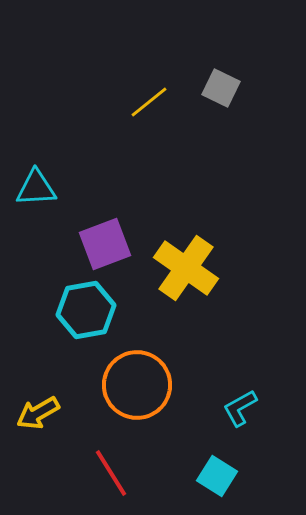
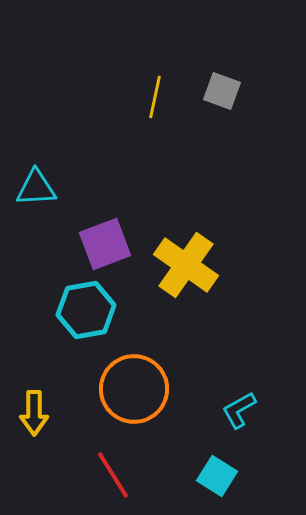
gray square: moved 1 px right, 3 px down; rotated 6 degrees counterclockwise
yellow line: moved 6 px right, 5 px up; rotated 39 degrees counterclockwise
yellow cross: moved 3 px up
orange circle: moved 3 px left, 4 px down
cyan L-shape: moved 1 px left, 2 px down
yellow arrow: moved 4 px left; rotated 60 degrees counterclockwise
red line: moved 2 px right, 2 px down
